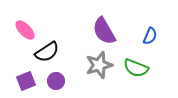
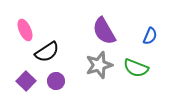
pink ellipse: rotated 20 degrees clockwise
purple square: rotated 24 degrees counterclockwise
